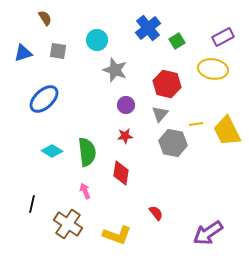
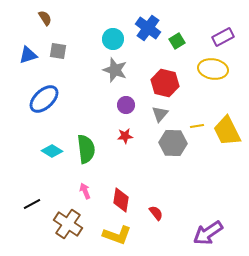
blue cross: rotated 15 degrees counterclockwise
cyan circle: moved 16 px right, 1 px up
blue triangle: moved 5 px right, 2 px down
red hexagon: moved 2 px left, 1 px up
yellow line: moved 1 px right, 2 px down
gray hexagon: rotated 8 degrees counterclockwise
green semicircle: moved 1 px left, 3 px up
red diamond: moved 27 px down
black line: rotated 48 degrees clockwise
